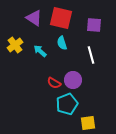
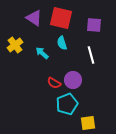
cyan arrow: moved 2 px right, 2 px down
